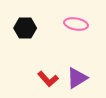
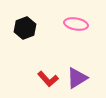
black hexagon: rotated 20 degrees counterclockwise
